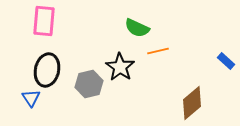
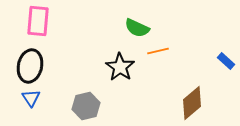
pink rectangle: moved 6 px left
black ellipse: moved 17 px left, 4 px up
gray hexagon: moved 3 px left, 22 px down
